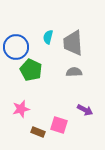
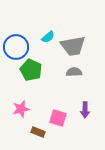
cyan semicircle: rotated 144 degrees counterclockwise
gray trapezoid: moved 3 px down; rotated 96 degrees counterclockwise
purple arrow: rotated 63 degrees clockwise
pink square: moved 1 px left, 7 px up
